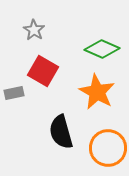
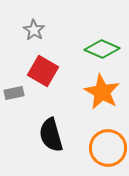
orange star: moved 5 px right
black semicircle: moved 10 px left, 3 px down
